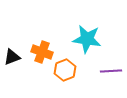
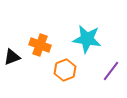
orange cross: moved 2 px left, 7 px up
purple line: rotated 50 degrees counterclockwise
